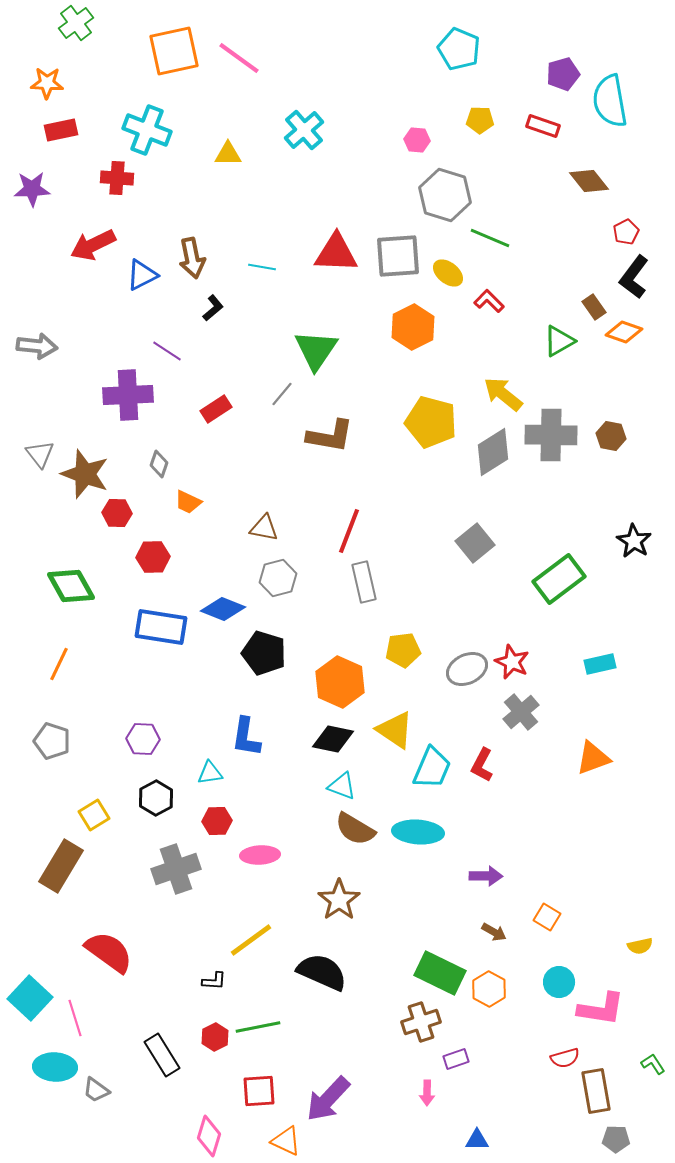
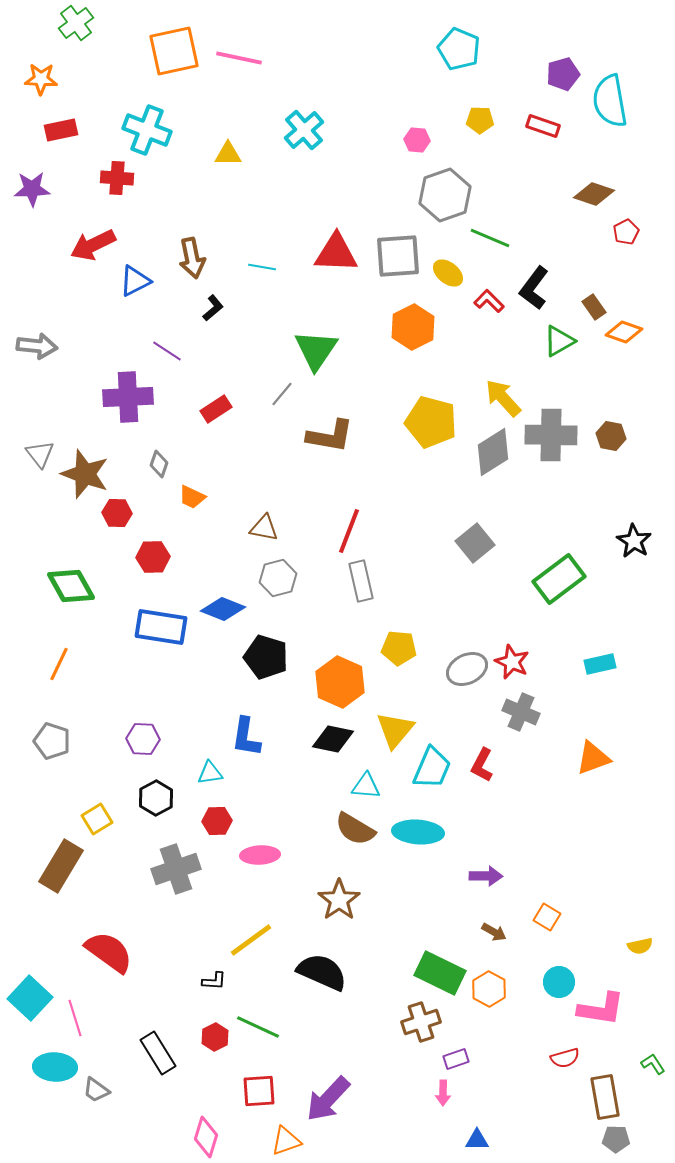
pink line at (239, 58): rotated 24 degrees counterclockwise
orange star at (47, 83): moved 6 px left, 4 px up
brown diamond at (589, 181): moved 5 px right, 13 px down; rotated 33 degrees counterclockwise
gray hexagon at (445, 195): rotated 24 degrees clockwise
blue triangle at (142, 275): moved 7 px left, 6 px down
black L-shape at (634, 277): moved 100 px left, 11 px down
yellow arrow at (503, 394): moved 4 px down; rotated 9 degrees clockwise
purple cross at (128, 395): moved 2 px down
orange trapezoid at (188, 502): moved 4 px right, 5 px up
gray rectangle at (364, 582): moved 3 px left, 1 px up
yellow pentagon at (403, 650): moved 4 px left, 2 px up; rotated 12 degrees clockwise
black pentagon at (264, 653): moved 2 px right, 4 px down
gray cross at (521, 712): rotated 27 degrees counterclockwise
yellow triangle at (395, 730): rotated 36 degrees clockwise
cyan triangle at (342, 786): moved 24 px right; rotated 16 degrees counterclockwise
yellow square at (94, 815): moved 3 px right, 4 px down
green line at (258, 1027): rotated 36 degrees clockwise
black rectangle at (162, 1055): moved 4 px left, 2 px up
brown rectangle at (596, 1091): moved 9 px right, 6 px down
pink arrow at (427, 1093): moved 16 px right
pink diamond at (209, 1136): moved 3 px left, 1 px down
orange triangle at (286, 1141): rotated 44 degrees counterclockwise
